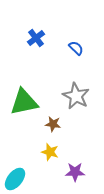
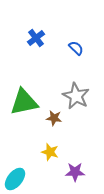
brown star: moved 1 px right, 6 px up
